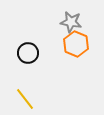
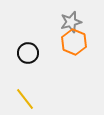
gray star: rotated 25 degrees counterclockwise
orange hexagon: moved 2 px left, 2 px up
